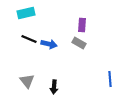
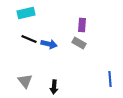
gray triangle: moved 2 px left
